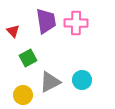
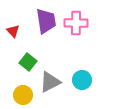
green square: moved 4 px down; rotated 24 degrees counterclockwise
